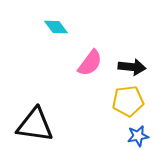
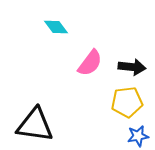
yellow pentagon: moved 1 px left, 1 px down
